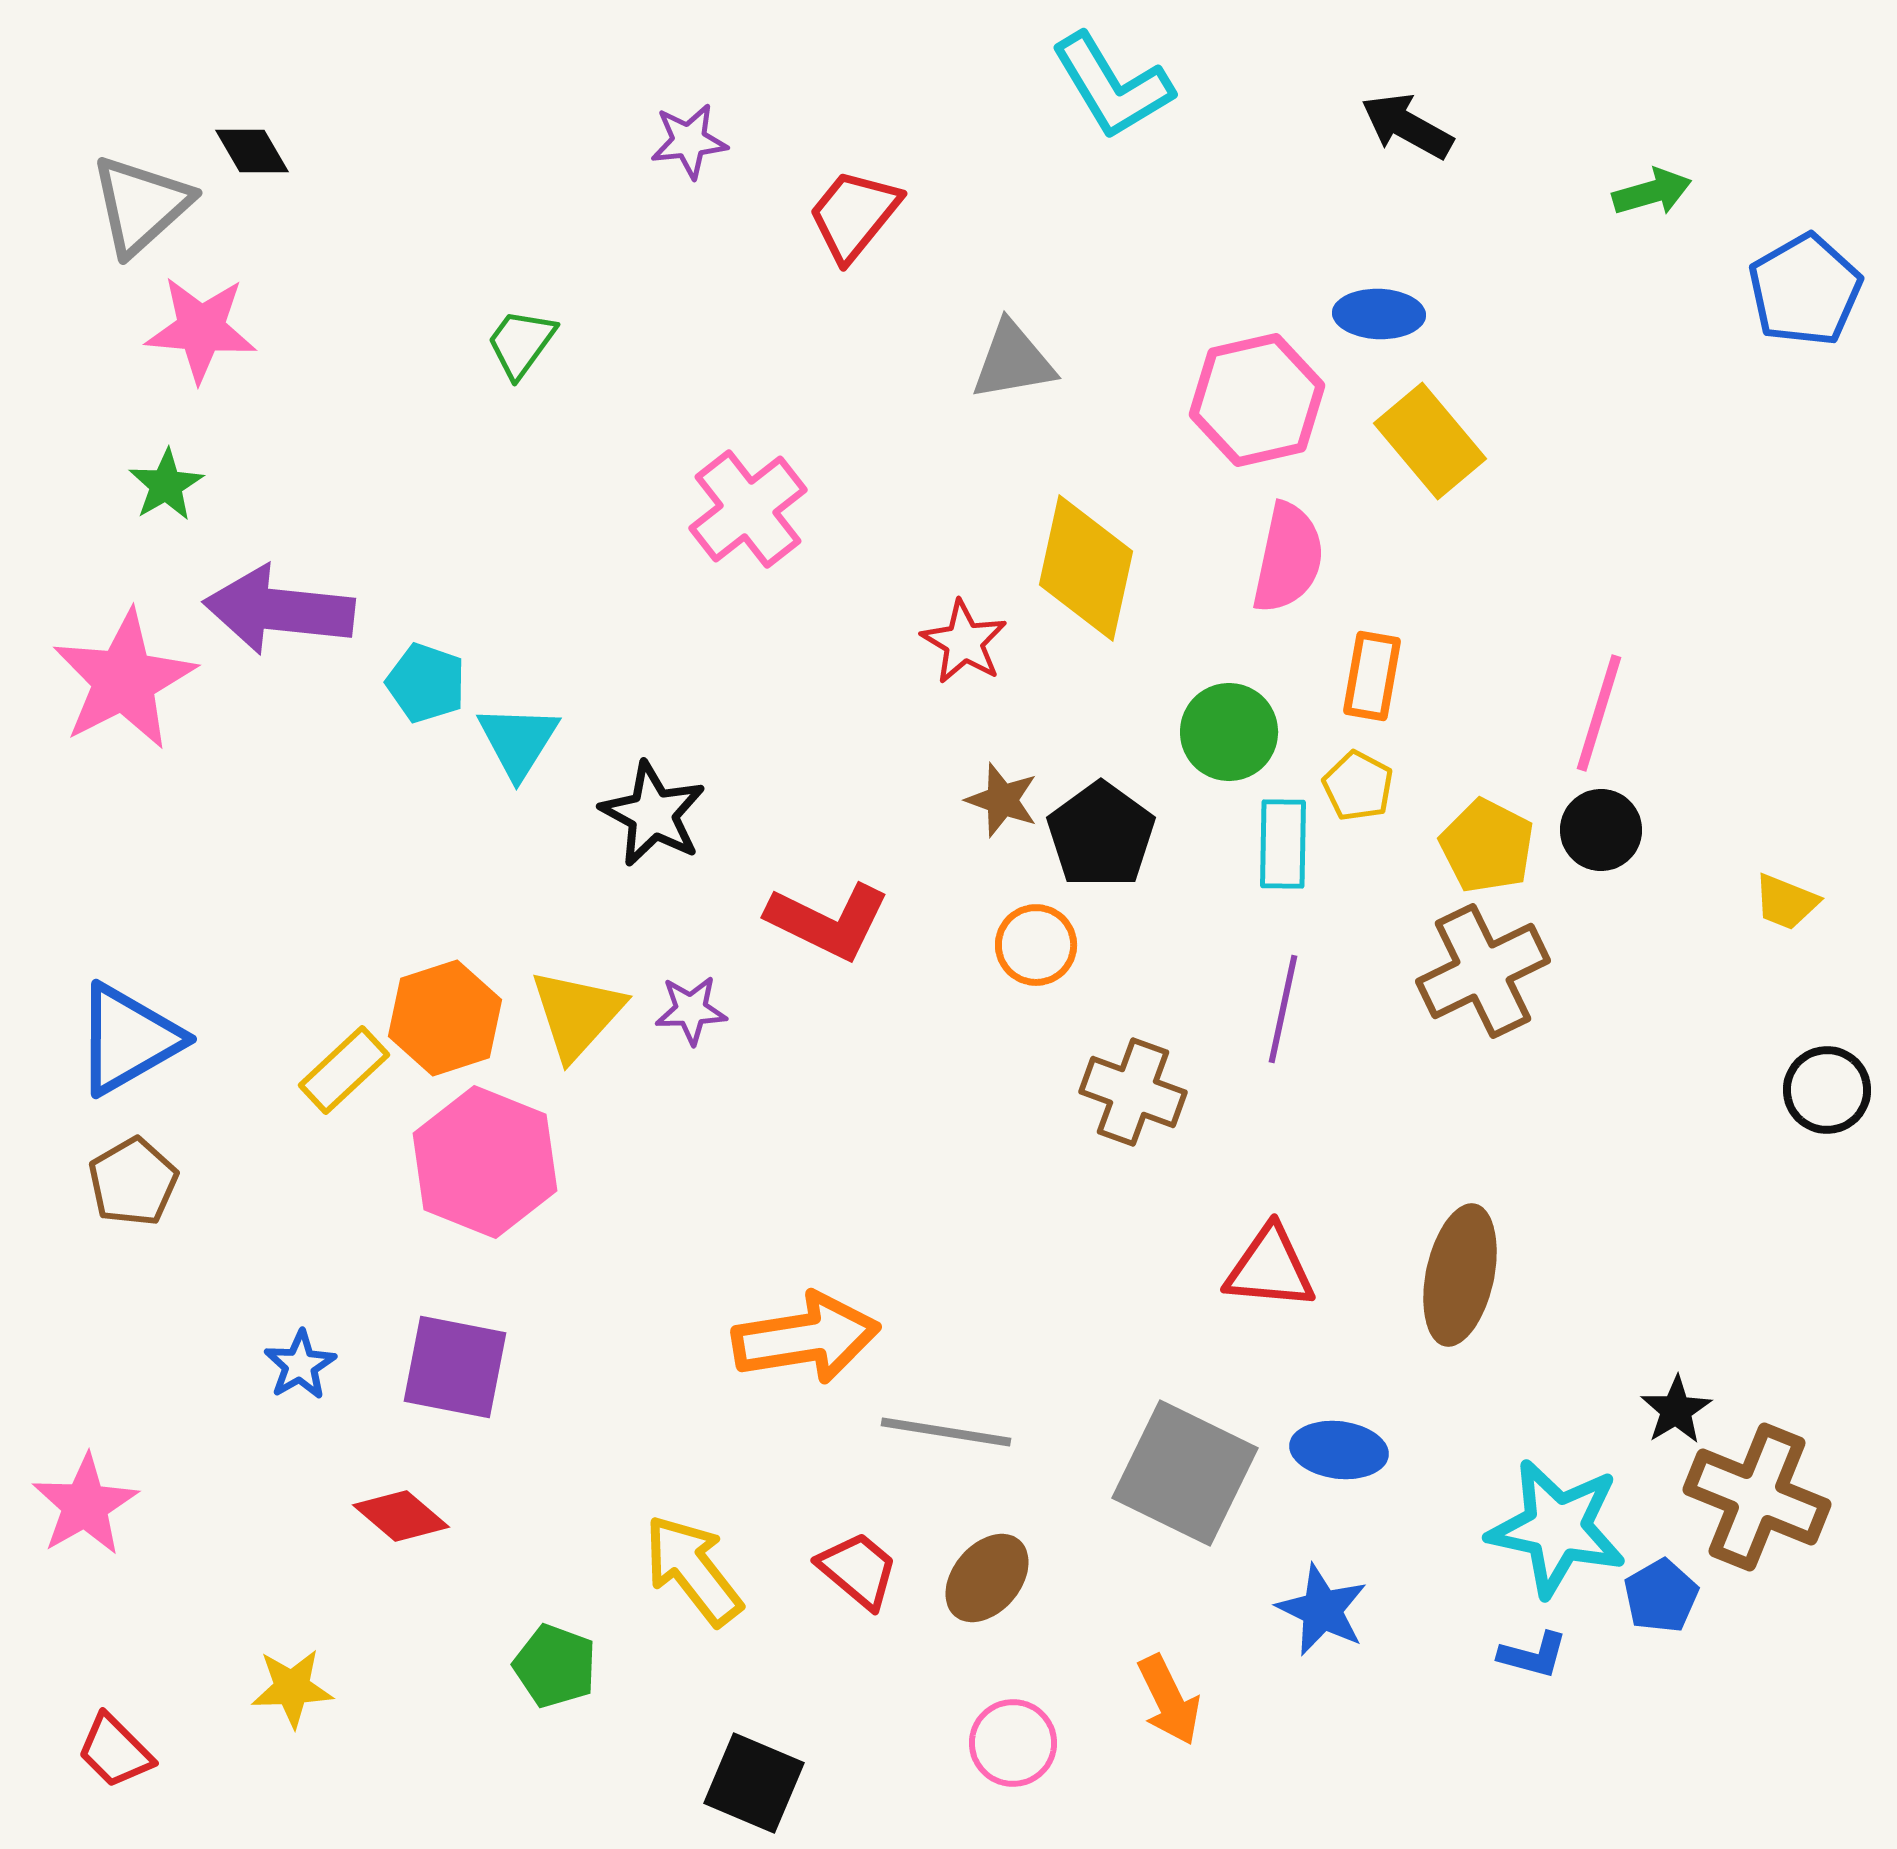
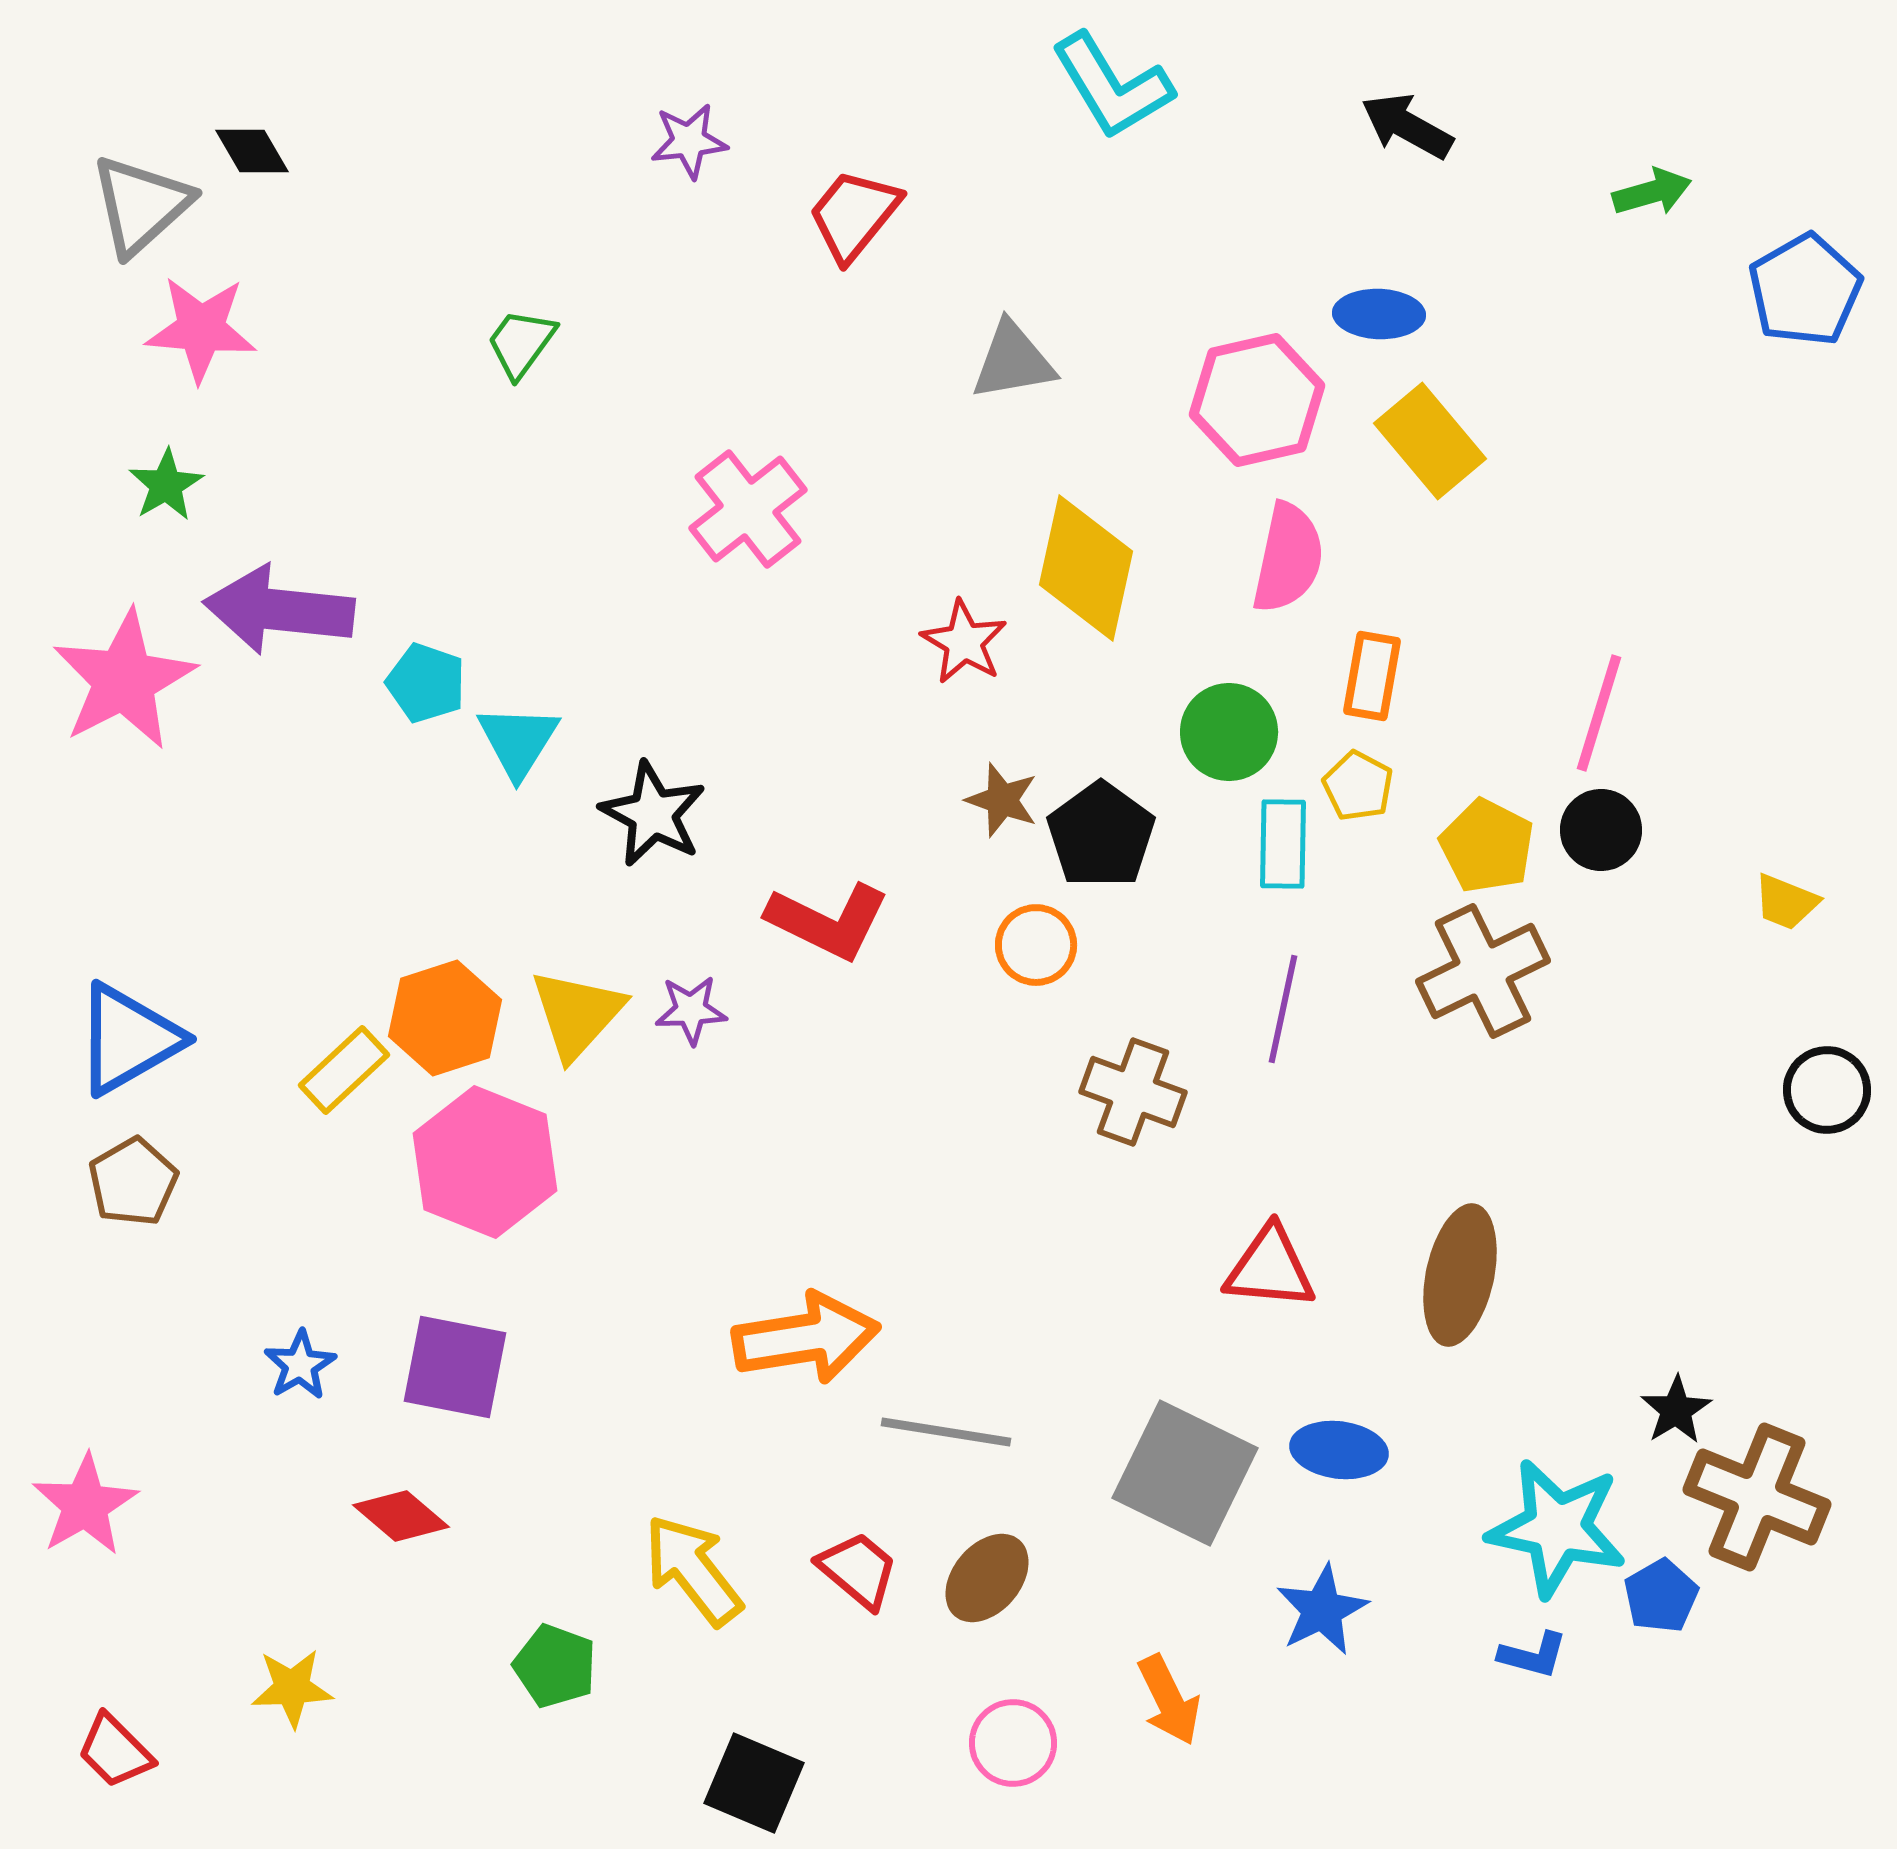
blue star at (1322, 1610): rotated 20 degrees clockwise
